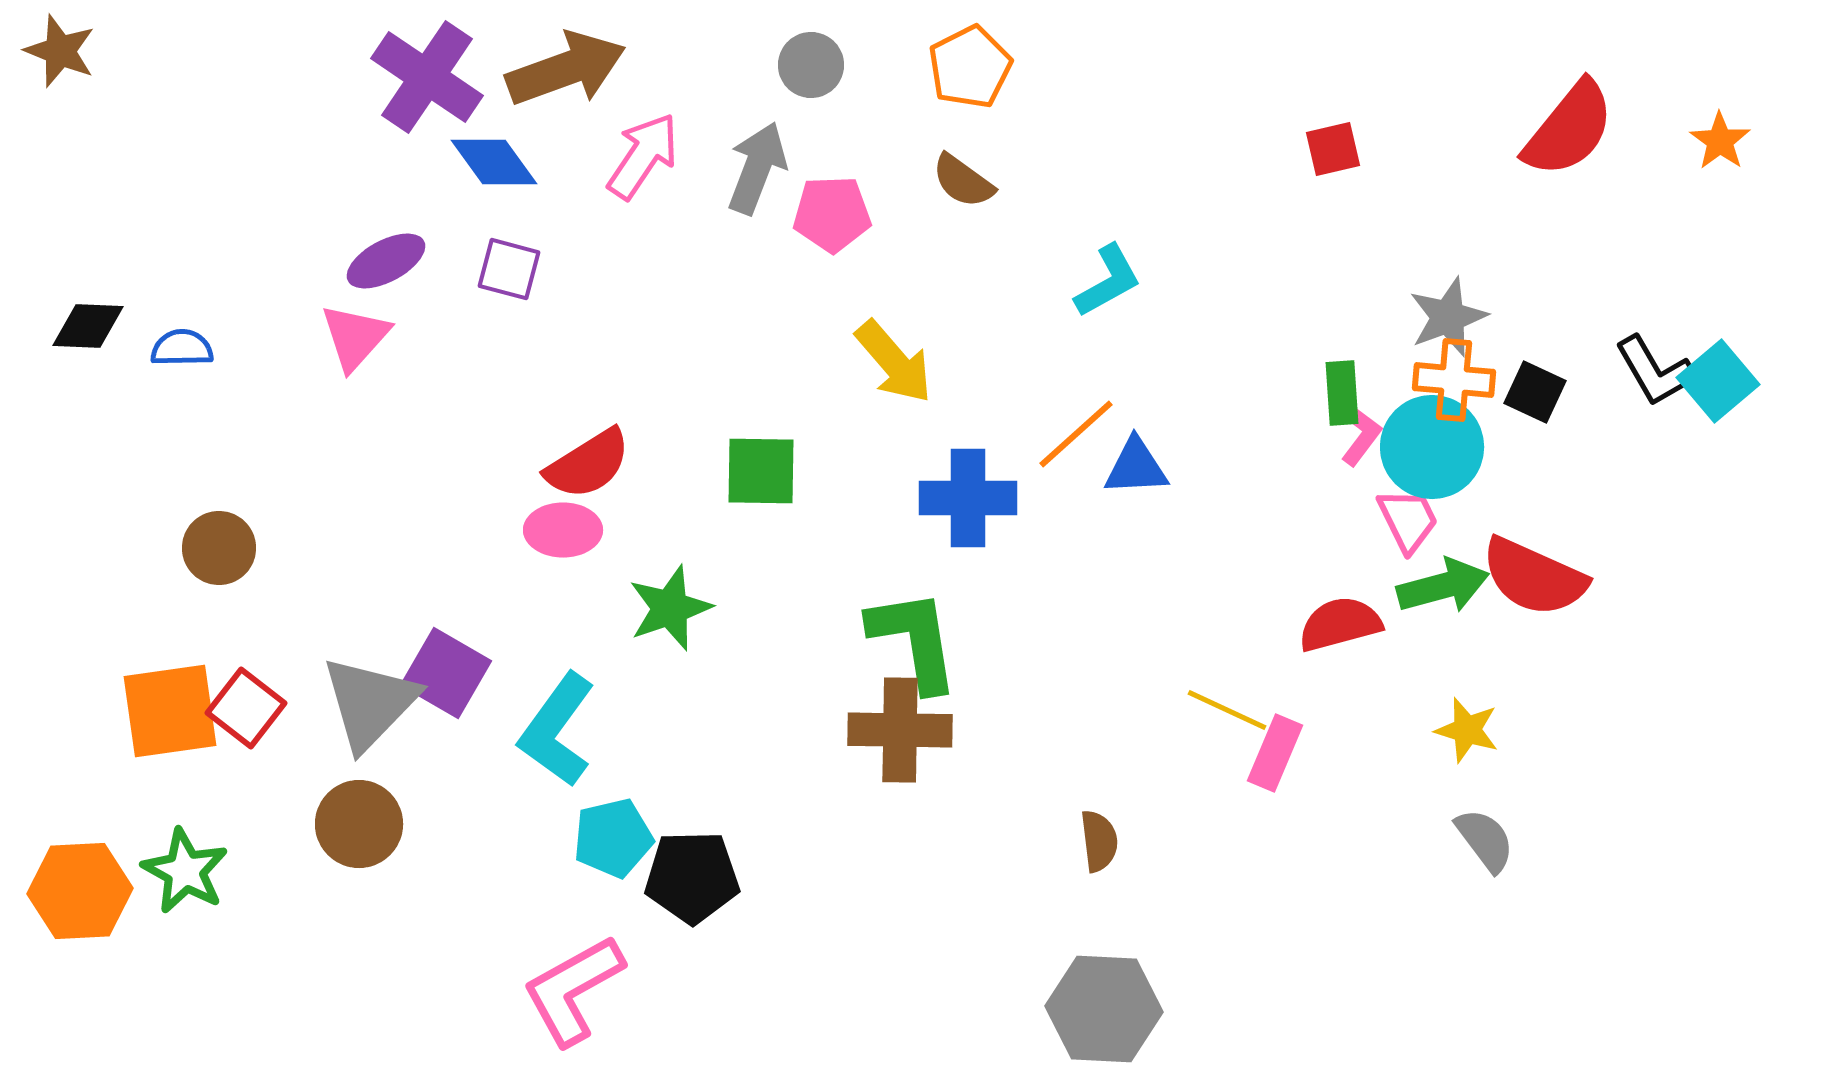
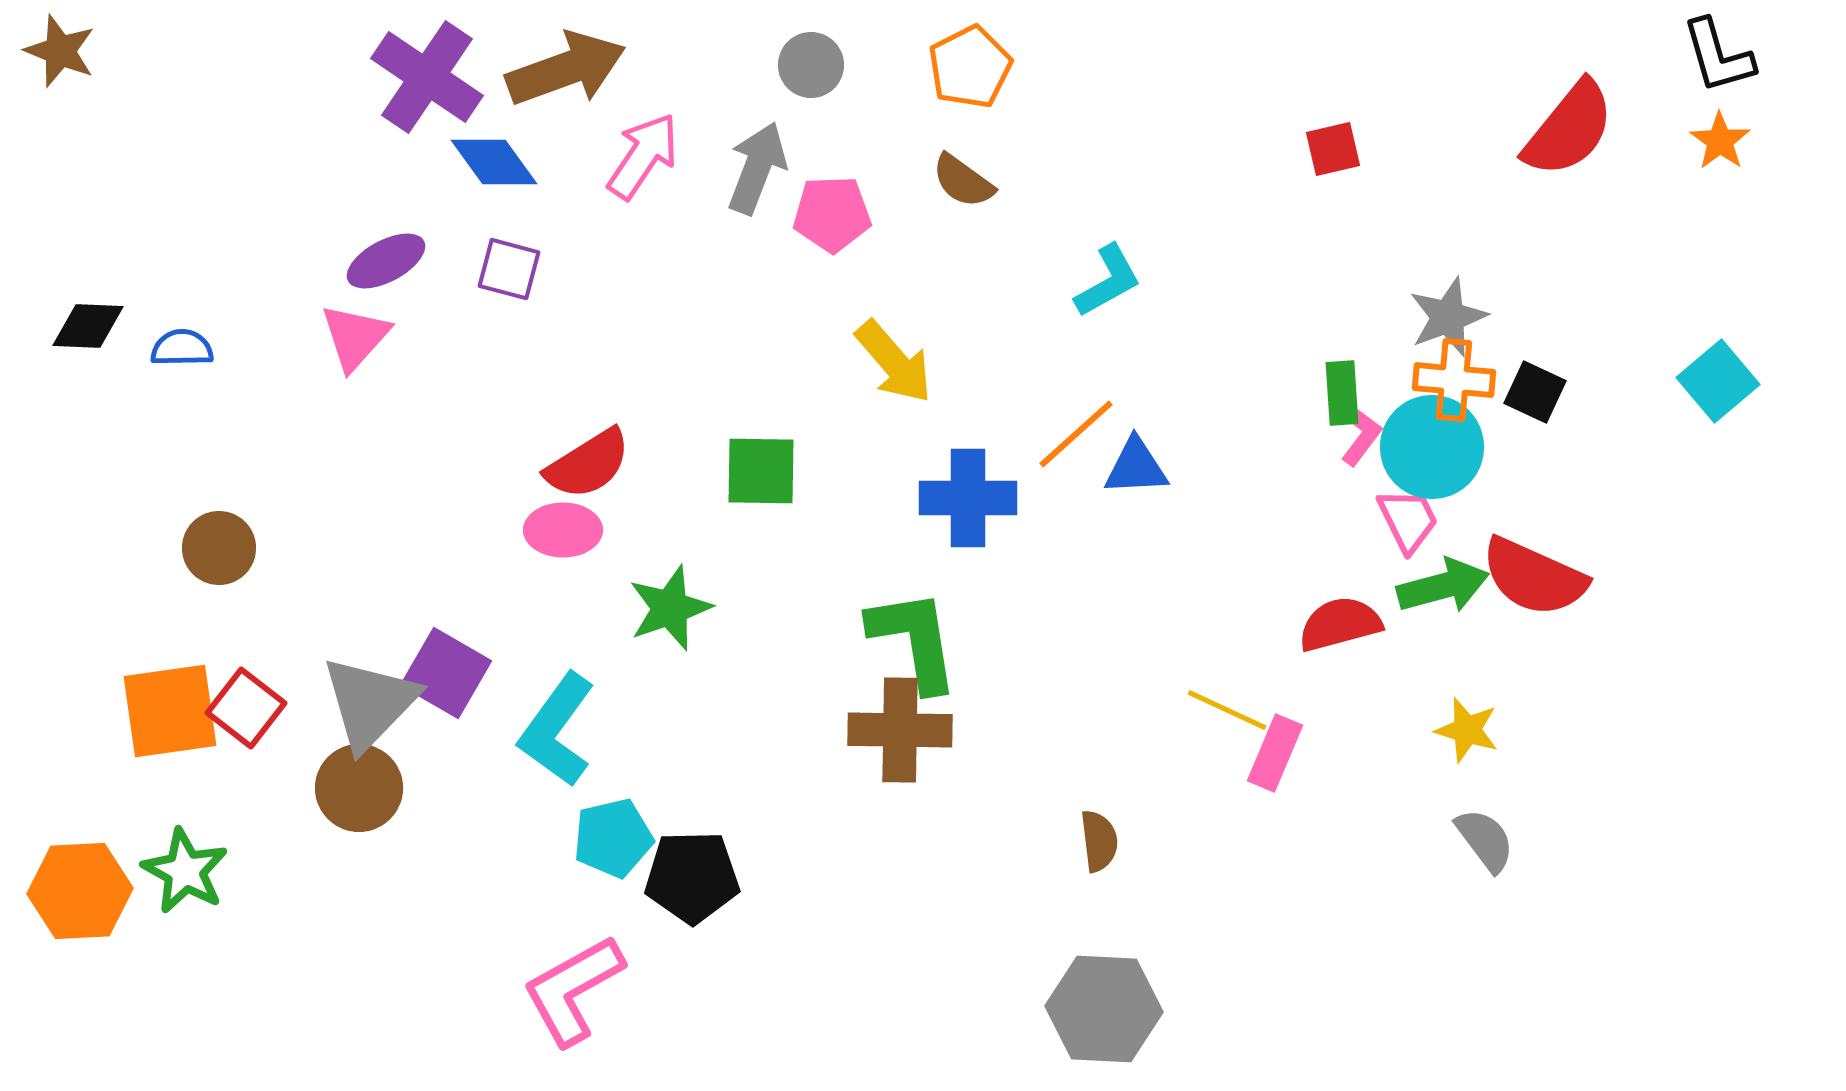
black L-shape at (1655, 371): moved 63 px right, 315 px up; rotated 14 degrees clockwise
brown circle at (359, 824): moved 36 px up
